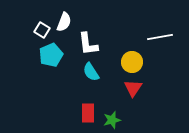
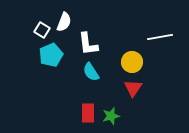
green star: moved 1 px left, 4 px up
